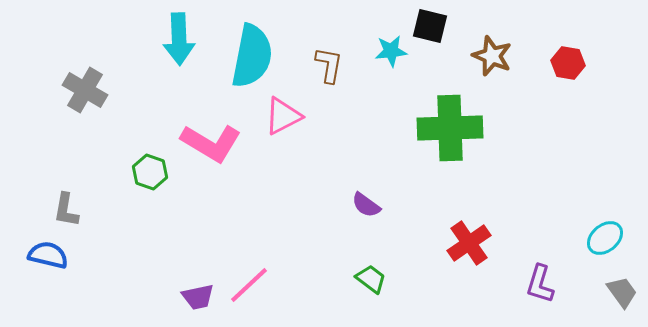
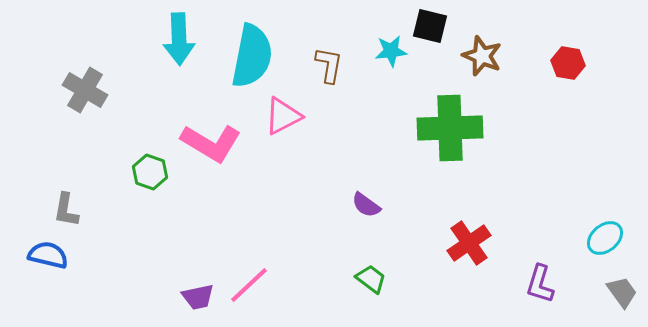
brown star: moved 10 px left
